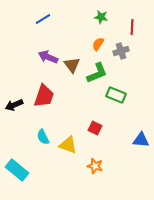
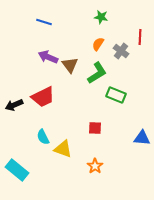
blue line: moved 1 px right, 3 px down; rotated 49 degrees clockwise
red line: moved 8 px right, 10 px down
gray cross: rotated 35 degrees counterclockwise
brown triangle: moved 2 px left
green L-shape: rotated 10 degrees counterclockwise
red trapezoid: moved 1 px left, 1 px down; rotated 45 degrees clockwise
red square: rotated 24 degrees counterclockwise
blue triangle: moved 1 px right, 2 px up
yellow triangle: moved 5 px left, 4 px down
orange star: rotated 21 degrees clockwise
